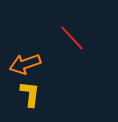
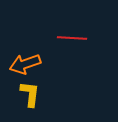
red line: rotated 44 degrees counterclockwise
